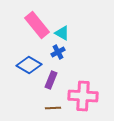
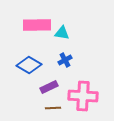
pink rectangle: rotated 52 degrees counterclockwise
cyan triangle: rotated 21 degrees counterclockwise
blue cross: moved 7 px right, 8 px down
purple rectangle: moved 2 px left, 7 px down; rotated 42 degrees clockwise
